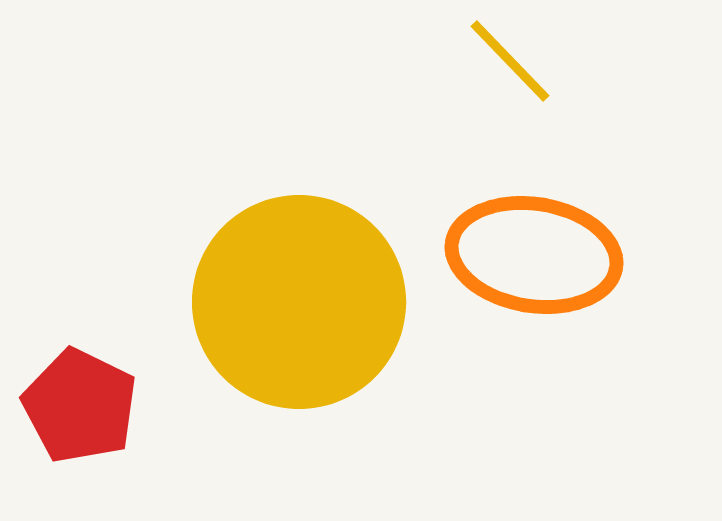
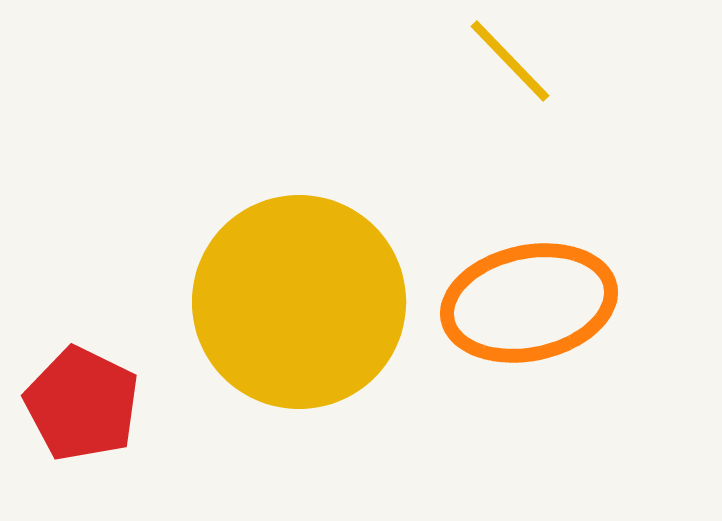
orange ellipse: moved 5 px left, 48 px down; rotated 21 degrees counterclockwise
red pentagon: moved 2 px right, 2 px up
